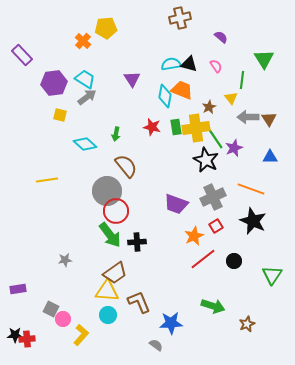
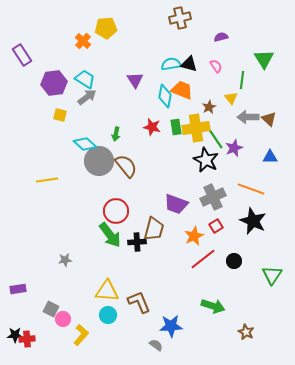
purple semicircle at (221, 37): rotated 56 degrees counterclockwise
purple rectangle at (22, 55): rotated 10 degrees clockwise
purple triangle at (132, 79): moved 3 px right, 1 px down
brown triangle at (269, 119): rotated 14 degrees counterclockwise
gray circle at (107, 191): moved 8 px left, 30 px up
brown trapezoid at (115, 273): moved 39 px right, 44 px up; rotated 40 degrees counterclockwise
blue star at (171, 323): moved 3 px down
brown star at (247, 324): moved 1 px left, 8 px down; rotated 21 degrees counterclockwise
